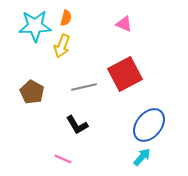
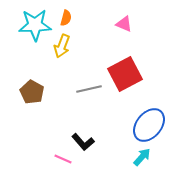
cyan star: moved 1 px up
gray line: moved 5 px right, 2 px down
black L-shape: moved 6 px right, 17 px down; rotated 10 degrees counterclockwise
